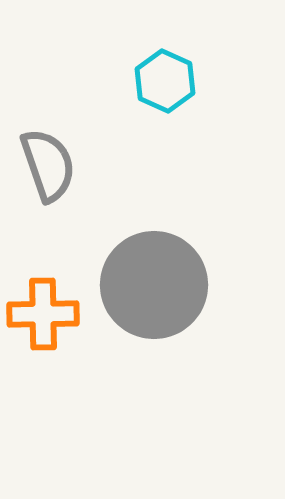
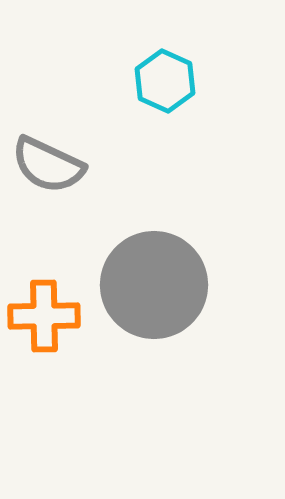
gray semicircle: rotated 134 degrees clockwise
orange cross: moved 1 px right, 2 px down
